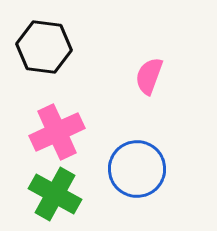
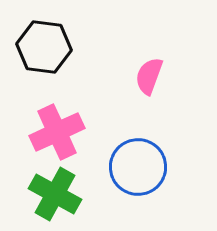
blue circle: moved 1 px right, 2 px up
